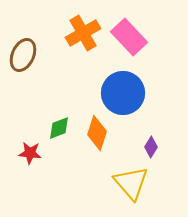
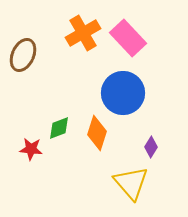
pink rectangle: moved 1 px left, 1 px down
red star: moved 1 px right, 4 px up
